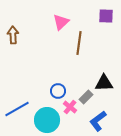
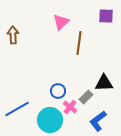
cyan circle: moved 3 px right
